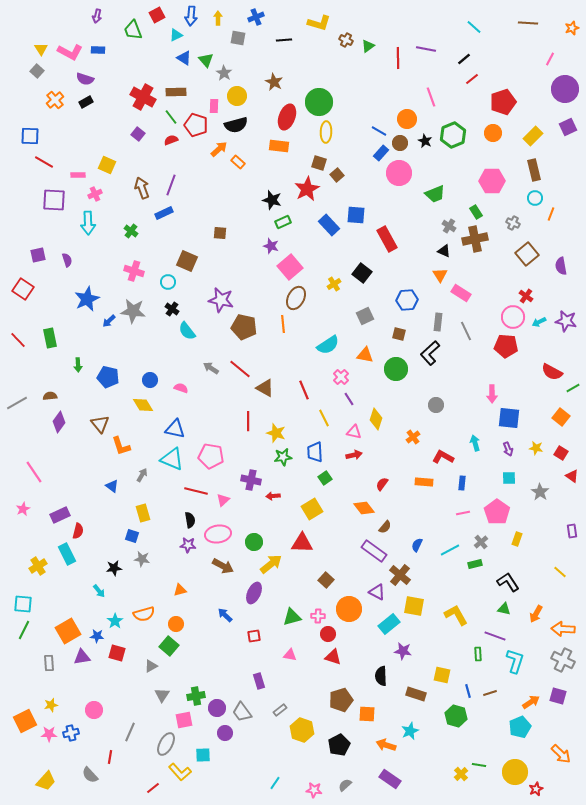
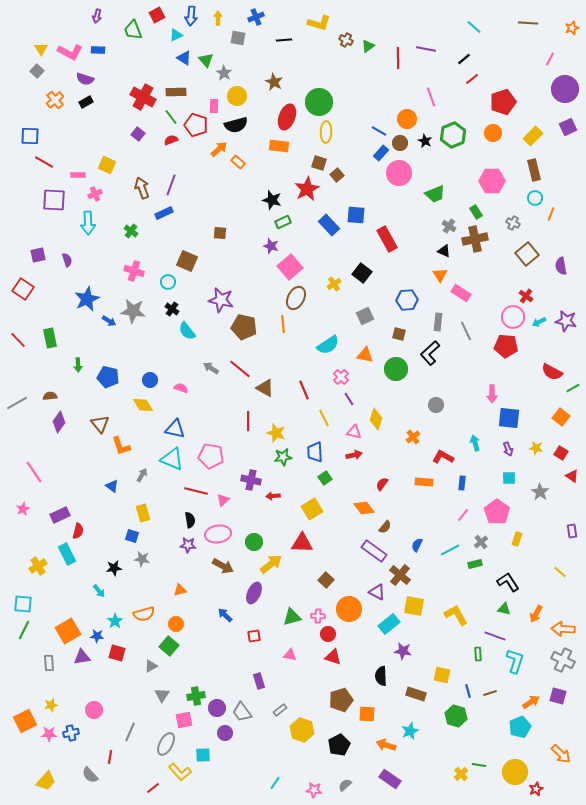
blue arrow at (109, 321): rotated 104 degrees counterclockwise
pink line at (463, 513): moved 2 px down; rotated 40 degrees counterclockwise
